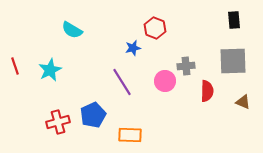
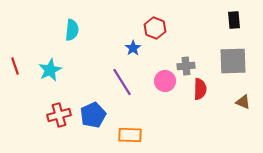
cyan semicircle: rotated 115 degrees counterclockwise
blue star: rotated 21 degrees counterclockwise
red semicircle: moved 7 px left, 2 px up
red cross: moved 1 px right, 7 px up
